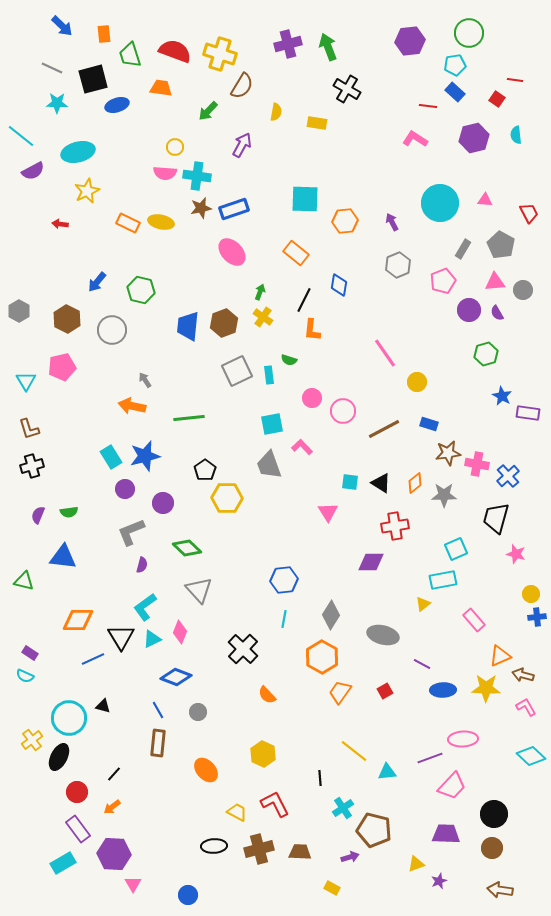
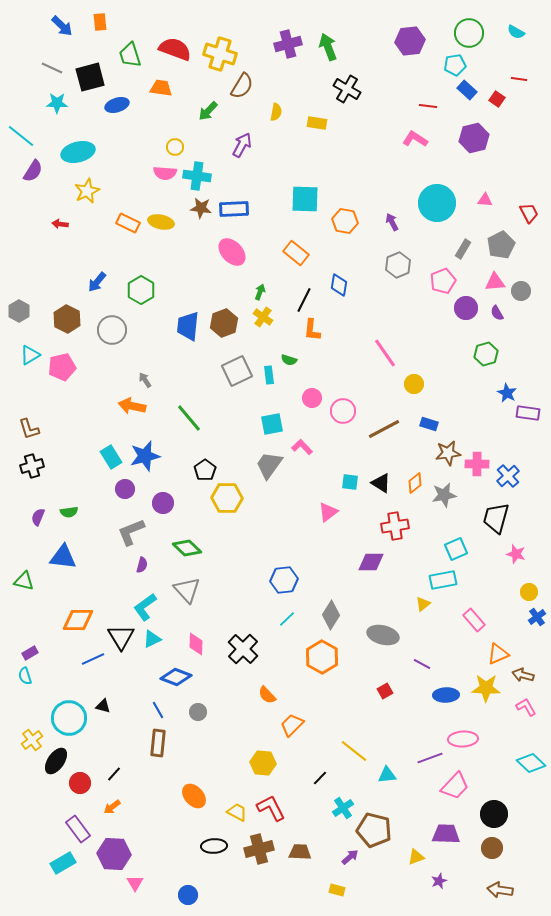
orange rectangle at (104, 34): moved 4 px left, 12 px up
red semicircle at (175, 51): moved 2 px up
black square at (93, 79): moved 3 px left, 2 px up
red line at (515, 80): moved 4 px right, 1 px up
blue rectangle at (455, 92): moved 12 px right, 2 px up
cyan semicircle at (516, 135): moved 103 px up; rotated 54 degrees counterclockwise
purple semicircle at (33, 171): rotated 30 degrees counterclockwise
cyan circle at (440, 203): moved 3 px left
brown star at (201, 208): rotated 20 degrees clockwise
blue rectangle at (234, 209): rotated 16 degrees clockwise
orange hexagon at (345, 221): rotated 15 degrees clockwise
gray pentagon at (501, 245): rotated 16 degrees clockwise
green hexagon at (141, 290): rotated 16 degrees clockwise
gray circle at (523, 290): moved 2 px left, 1 px down
purple circle at (469, 310): moved 3 px left, 2 px up
cyan triangle at (26, 381): moved 4 px right, 26 px up; rotated 30 degrees clockwise
yellow circle at (417, 382): moved 3 px left, 2 px down
blue star at (502, 396): moved 5 px right, 3 px up
green line at (189, 418): rotated 56 degrees clockwise
pink cross at (477, 464): rotated 10 degrees counterclockwise
gray trapezoid at (269, 465): rotated 56 degrees clockwise
gray star at (444, 495): rotated 10 degrees counterclockwise
pink triangle at (328, 512): rotated 25 degrees clockwise
purple semicircle at (38, 515): moved 2 px down
gray triangle at (199, 590): moved 12 px left
yellow circle at (531, 594): moved 2 px left, 2 px up
blue cross at (537, 617): rotated 30 degrees counterclockwise
cyan line at (284, 619): moved 3 px right; rotated 36 degrees clockwise
pink diamond at (180, 632): moved 16 px right, 12 px down; rotated 20 degrees counterclockwise
purple rectangle at (30, 653): rotated 63 degrees counterclockwise
orange triangle at (500, 656): moved 2 px left, 2 px up
cyan semicircle at (25, 676): rotated 48 degrees clockwise
blue ellipse at (443, 690): moved 3 px right, 5 px down
orange trapezoid at (340, 692): moved 48 px left, 33 px down; rotated 10 degrees clockwise
yellow hexagon at (263, 754): moved 9 px down; rotated 20 degrees counterclockwise
cyan diamond at (531, 756): moved 7 px down
black ellipse at (59, 757): moved 3 px left, 4 px down; rotated 8 degrees clockwise
orange ellipse at (206, 770): moved 12 px left, 26 px down
cyan triangle at (387, 772): moved 3 px down
black line at (320, 778): rotated 49 degrees clockwise
pink trapezoid at (452, 786): moved 3 px right
red circle at (77, 792): moved 3 px right, 9 px up
red L-shape at (275, 804): moved 4 px left, 4 px down
purple arrow at (350, 857): rotated 24 degrees counterclockwise
yellow triangle at (416, 864): moved 7 px up
pink triangle at (133, 884): moved 2 px right, 1 px up
yellow rectangle at (332, 888): moved 5 px right, 2 px down; rotated 14 degrees counterclockwise
